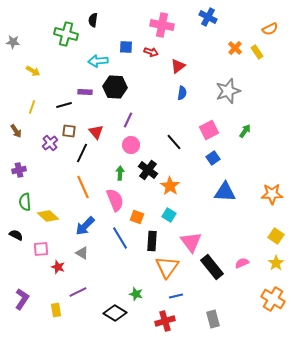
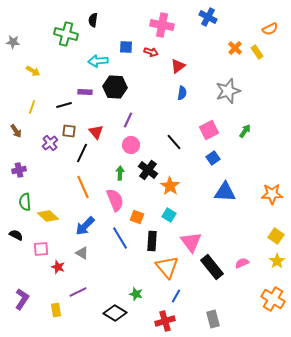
yellow star at (276, 263): moved 1 px right, 2 px up
orange triangle at (167, 267): rotated 15 degrees counterclockwise
blue line at (176, 296): rotated 48 degrees counterclockwise
